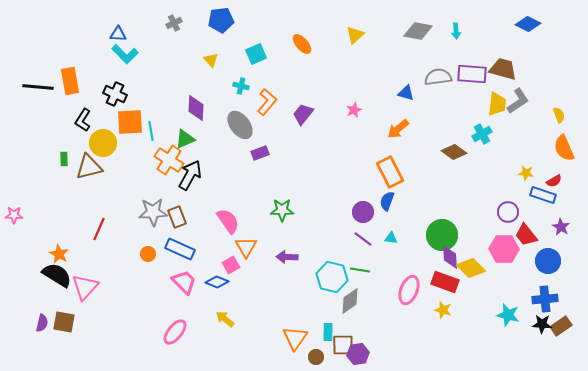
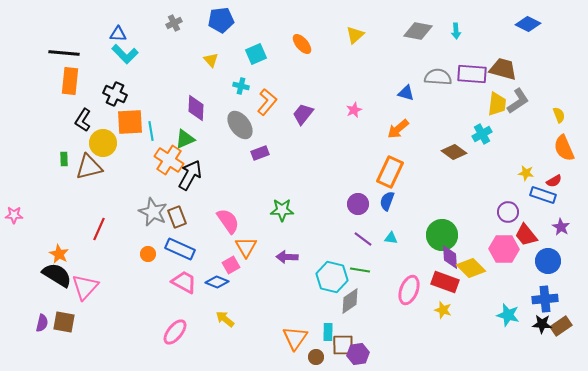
gray semicircle at (438, 77): rotated 12 degrees clockwise
orange rectangle at (70, 81): rotated 16 degrees clockwise
black line at (38, 87): moved 26 px right, 34 px up
orange rectangle at (390, 172): rotated 52 degrees clockwise
gray star at (153, 212): rotated 28 degrees clockwise
purple circle at (363, 212): moved 5 px left, 8 px up
pink trapezoid at (184, 282): rotated 16 degrees counterclockwise
